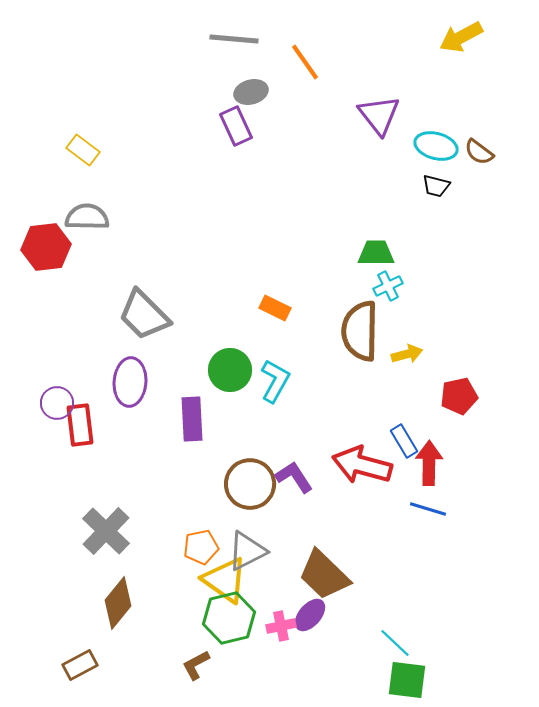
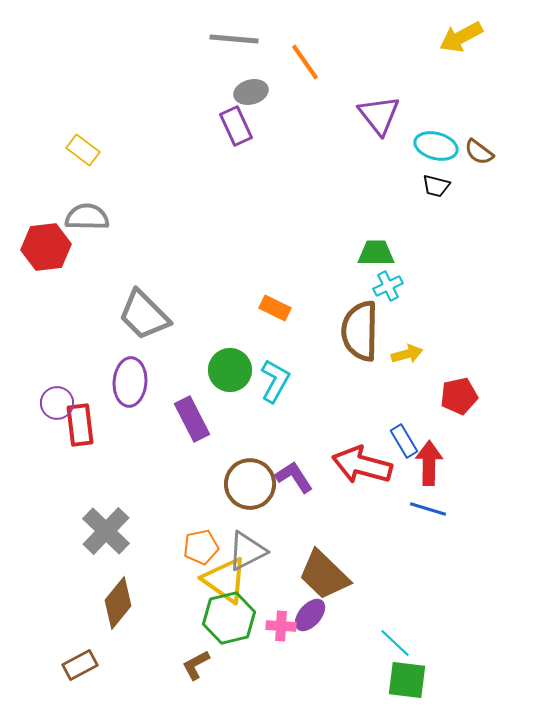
purple rectangle at (192, 419): rotated 24 degrees counterclockwise
pink cross at (281, 626): rotated 16 degrees clockwise
